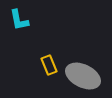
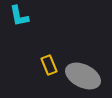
cyan L-shape: moved 4 px up
